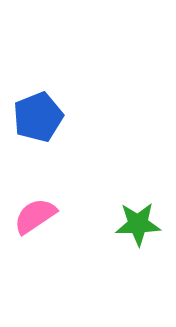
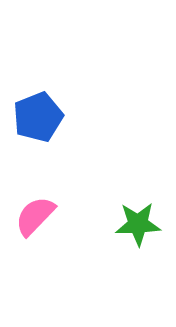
pink semicircle: rotated 12 degrees counterclockwise
